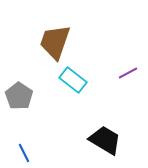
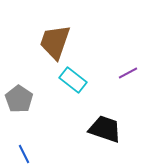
gray pentagon: moved 3 px down
black trapezoid: moved 11 px up; rotated 12 degrees counterclockwise
blue line: moved 1 px down
